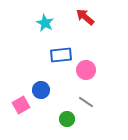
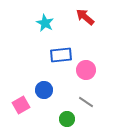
blue circle: moved 3 px right
